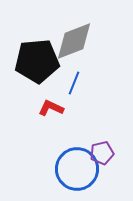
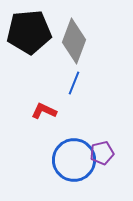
gray diamond: rotated 48 degrees counterclockwise
black pentagon: moved 8 px left, 29 px up
red L-shape: moved 7 px left, 3 px down
blue circle: moved 3 px left, 9 px up
